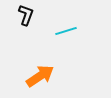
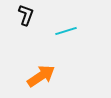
orange arrow: moved 1 px right
